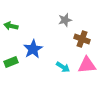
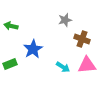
green rectangle: moved 1 px left, 2 px down
